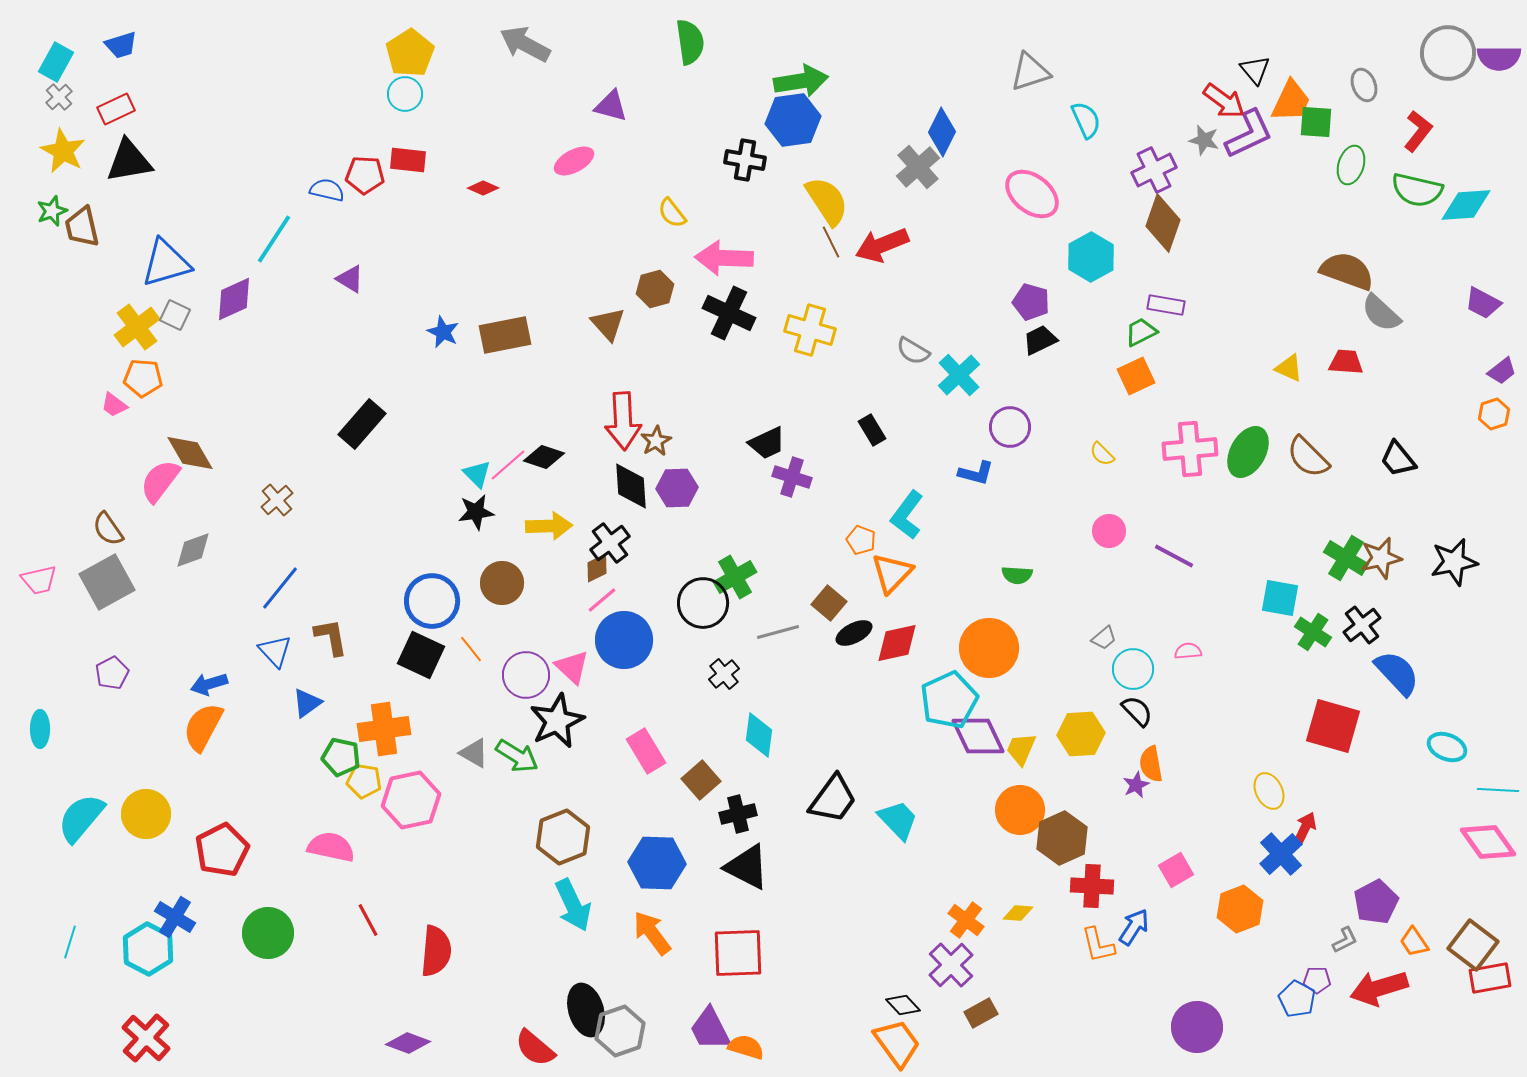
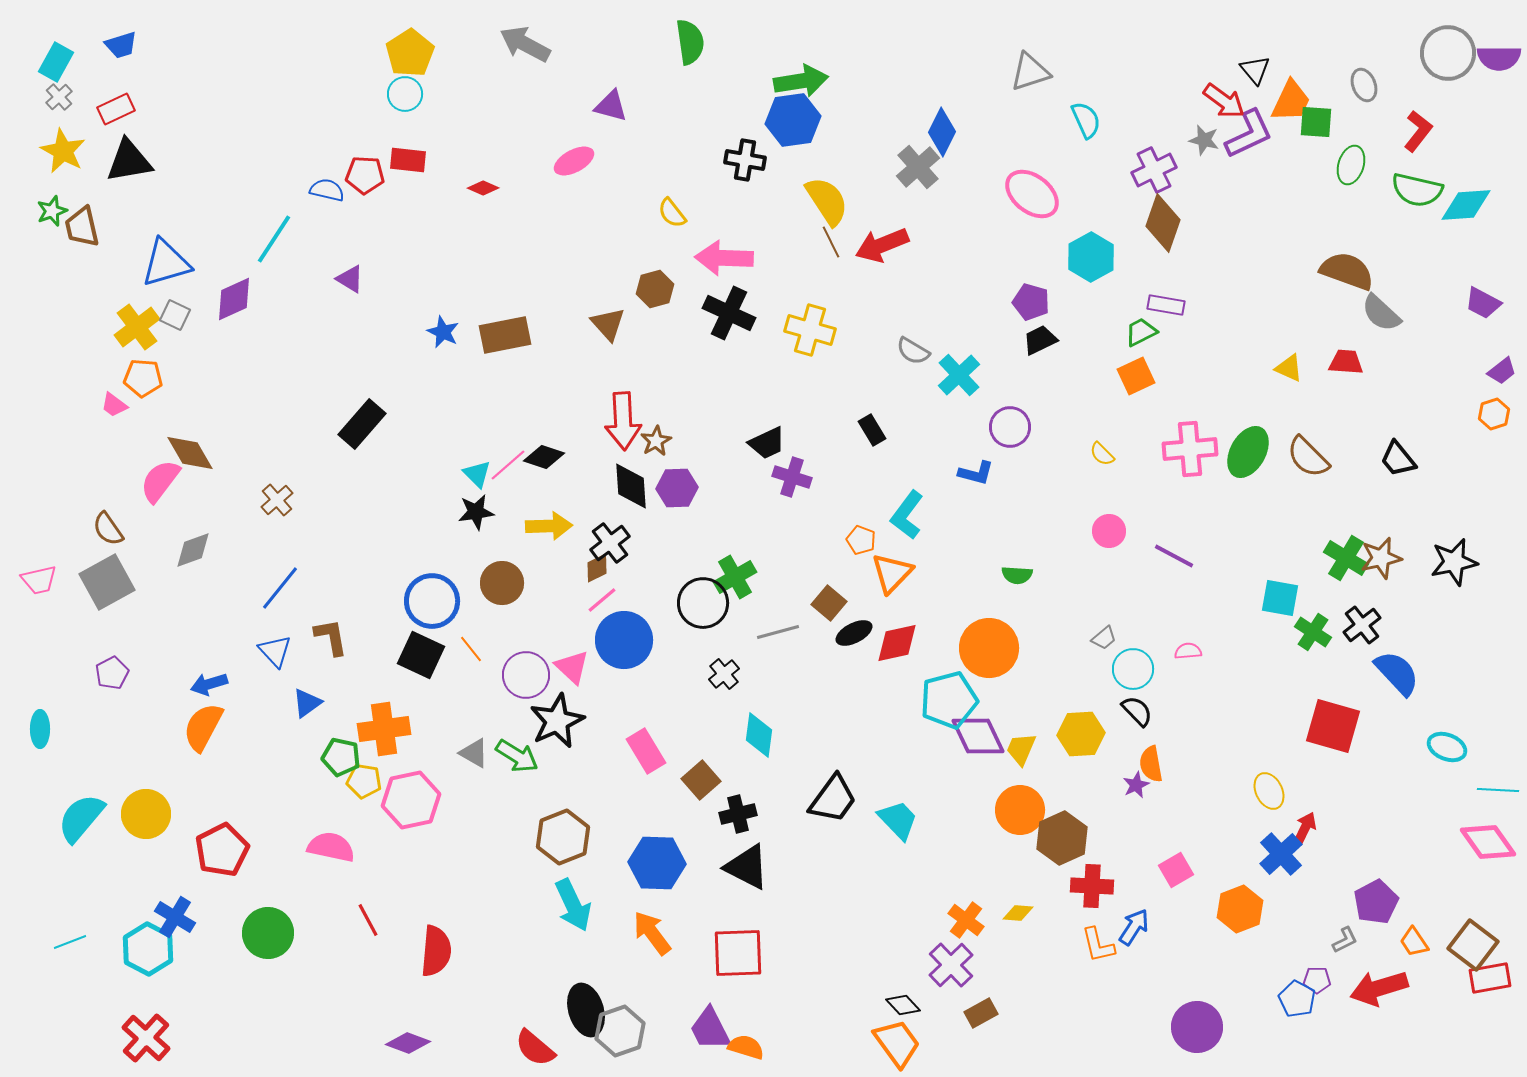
cyan pentagon at (949, 700): rotated 10 degrees clockwise
cyan line at (70, 942): rotated 52 degrees clockwise
